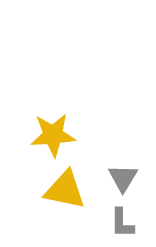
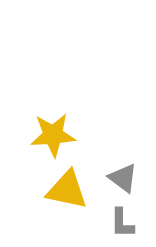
gray triangle: rotated 24 degrees counterclockwise
yellow triangle: moved 2 px right
